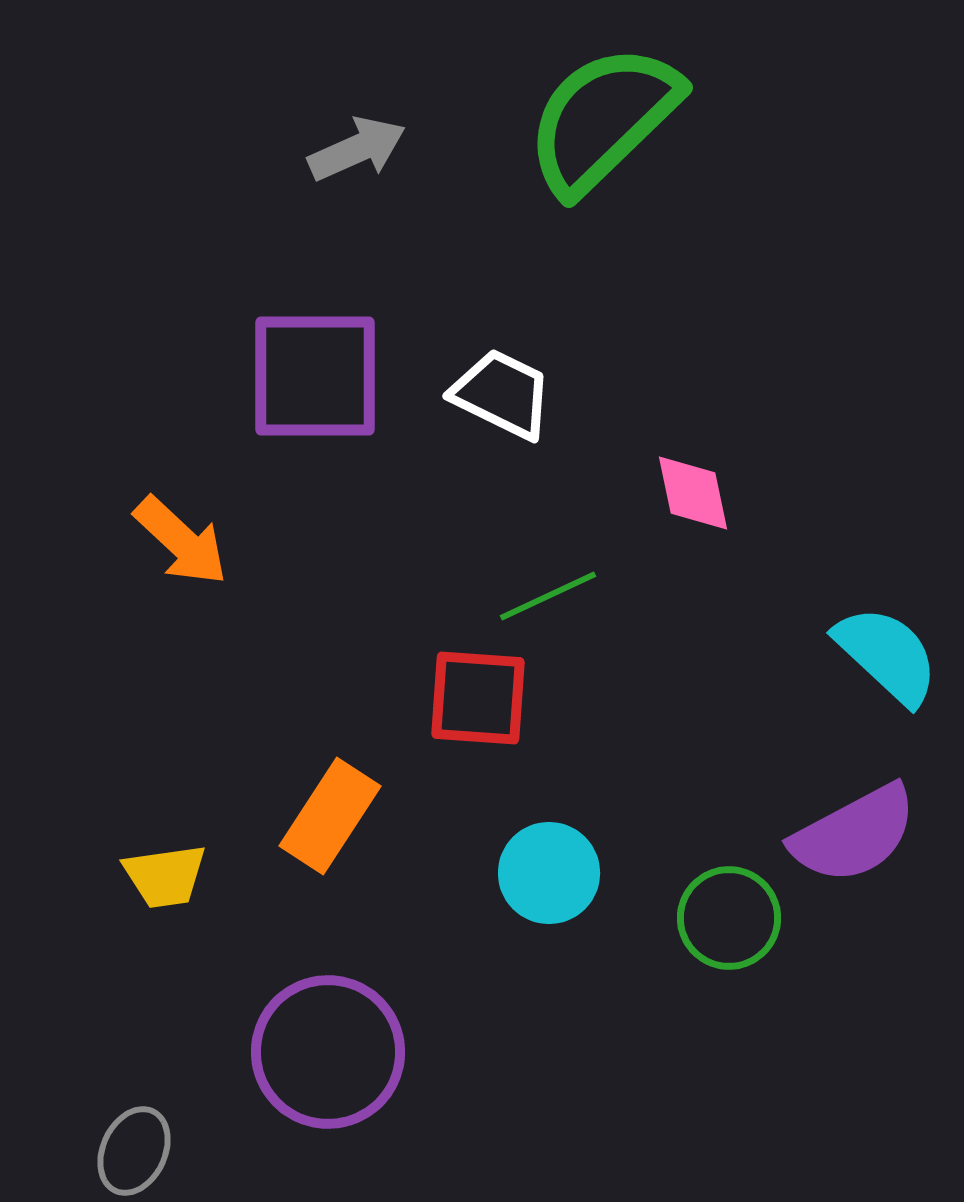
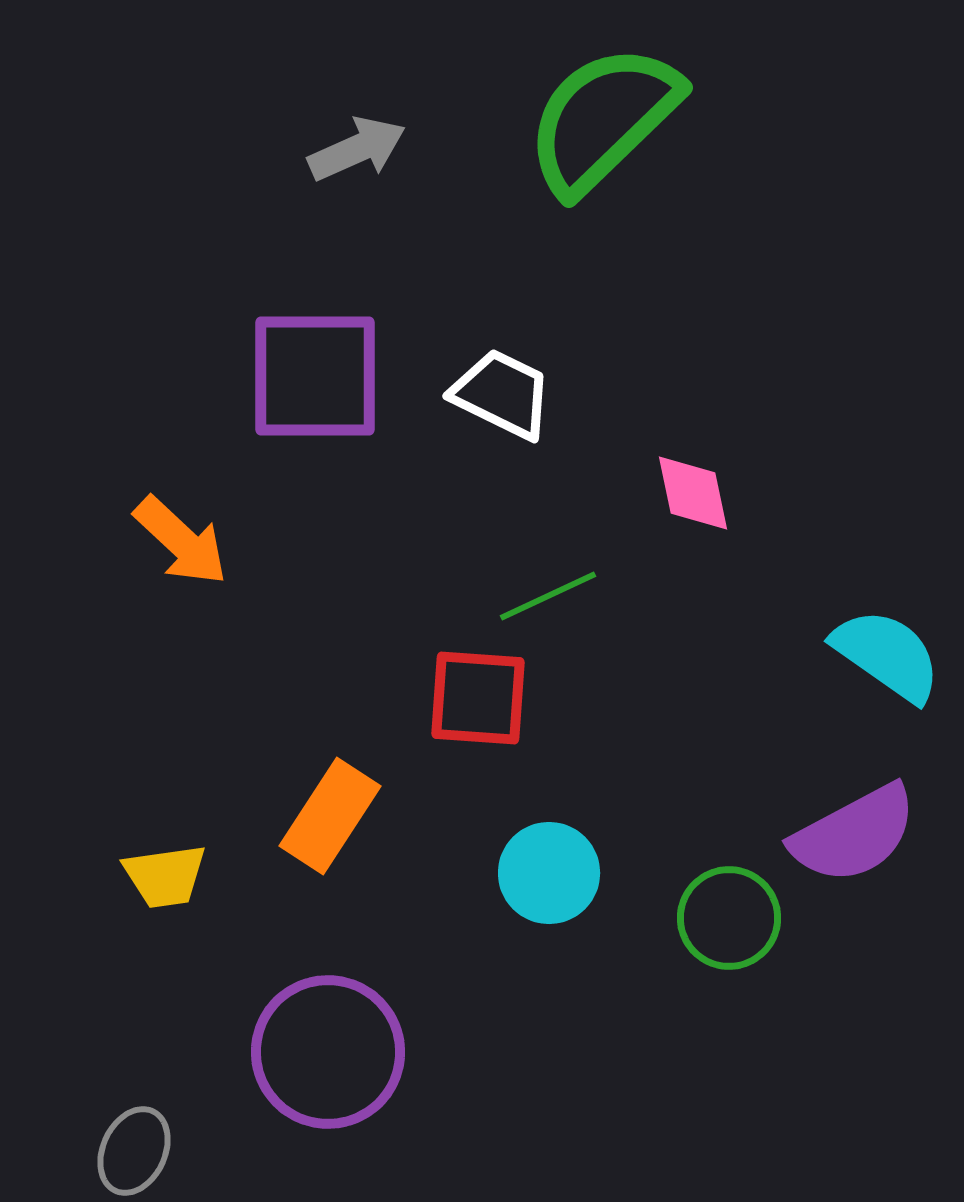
cyan semicircle: rotated 8 degrees counterclockwise
